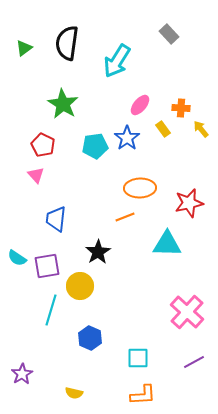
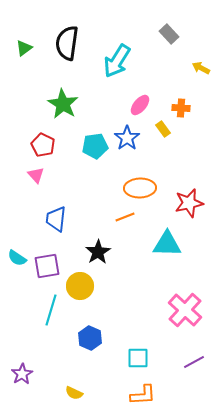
yellow arrow: moved 61 px up; rotated 24 degrees counterclockwise
pink cross: moved 2 px left, 2 px up
yellow semicircle: rotated 12 degrees clockwise
